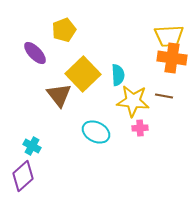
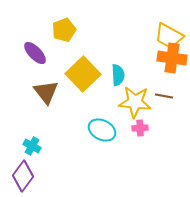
yellow trapezoid: rotated 32 degrees clockwise
brown triangle: moved 13 px left, 3 px up
yellow star: moved 2 px right, 1 px down
cyan ellipse: moved 6 px right, 2 px up
purple diamond: rotated 12 degrees counterclockwise
